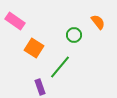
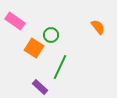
orange semicircle: moved 5 px down
green circle: moved 23 px left
green line: rotated 15 degrees counterclockwise
purple rectangle: rotated 28 degrees counterclockwise
